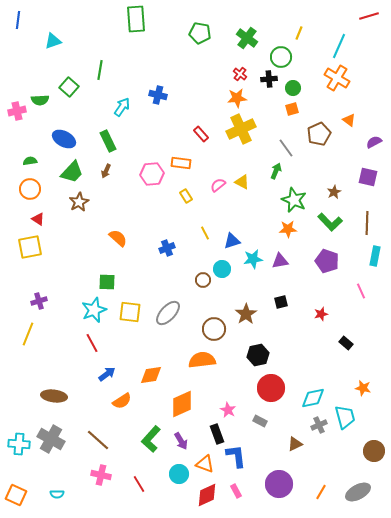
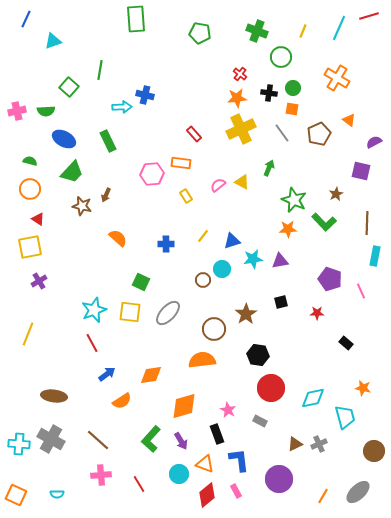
blue line at (18, 20): moved 8 px right, 1 px up; rotated 18 degrees clockwise
yellow line at (299, 33): moved 4 px right, 2 px up
green cross at (247, 38): moved 10 px right, 7 px up; rotated 15 degrees counterclockwise
cyan line at (339, 46): moved 18 px up
black cross at (269, 79): moved 14 px down; rotated 14 degrees clockwise
blue cross at (158, 95): moved 13 px left
green semicircle at (40, 100): moved 6 px right, 11 px down
cyan arrow at (122, 107): rotated 54 degrees clockwise
orange square at (292, 109): rotated 24 degrees clockwise
red rectangle at (201, 134): moved 7 px left
gray line at (286, 148): moved 4 px left, 15 px up
green semicircle at (30, 161): rotated 24 degrees clockwise
brown arrow at (106, 171): moved 24 px down
green arrow at (276, 171): moved 7 px left, 3 px up
purple square at (368, 177): moved 7 px left, 6 px up
brown star at (334, 192): moved 2 px right, 2 px down
brown star at (79, 202): moved 3 px right, 4 px down; rotated 30 degrees counterclockwise
green L-shape at (330, 222): moved 6 px left
yellow line at (205, 233): moved 2 px left, 3 px down; rotated 64 degrees clockwise
blue cross at (167, 248): moved 1 px left, 4 px up; rotated 21 degrees clockwise
purple pentagon at (327, 261): moved 3 px right, 18 px down
green square at (107, 282): moved 34 px right; rotated 24 degrees clockwise
purple cross at (39, 301): moved 20 px up; rotated 14 degrees counterclockwise
red star at (321, 314): moved 4 px left, 1 px up; rotated 16 degrees clockwise
black hexagon at (258, 355): rotated 20 degrees clockwise
orange diamond at (182, 404): moved 2 px right, 2 px down; rotated 8 degrees clockwise
gray cross at (319, 425): moved 19 px down
blue L-shape at (236, 456): moved 3 px right, 4 px down
pink cross at (101, 475): rotated 18 degrees counterclockwise
purple circle at (279, 484): moved 5 px up
orange line at (321, 492): moved 2 px right, 4 px down
gray ellipse at (358, 492): rotated 15 degrees counterclockwise
red diamond at (207, 495): rotated 15 degrees counterclockwise
